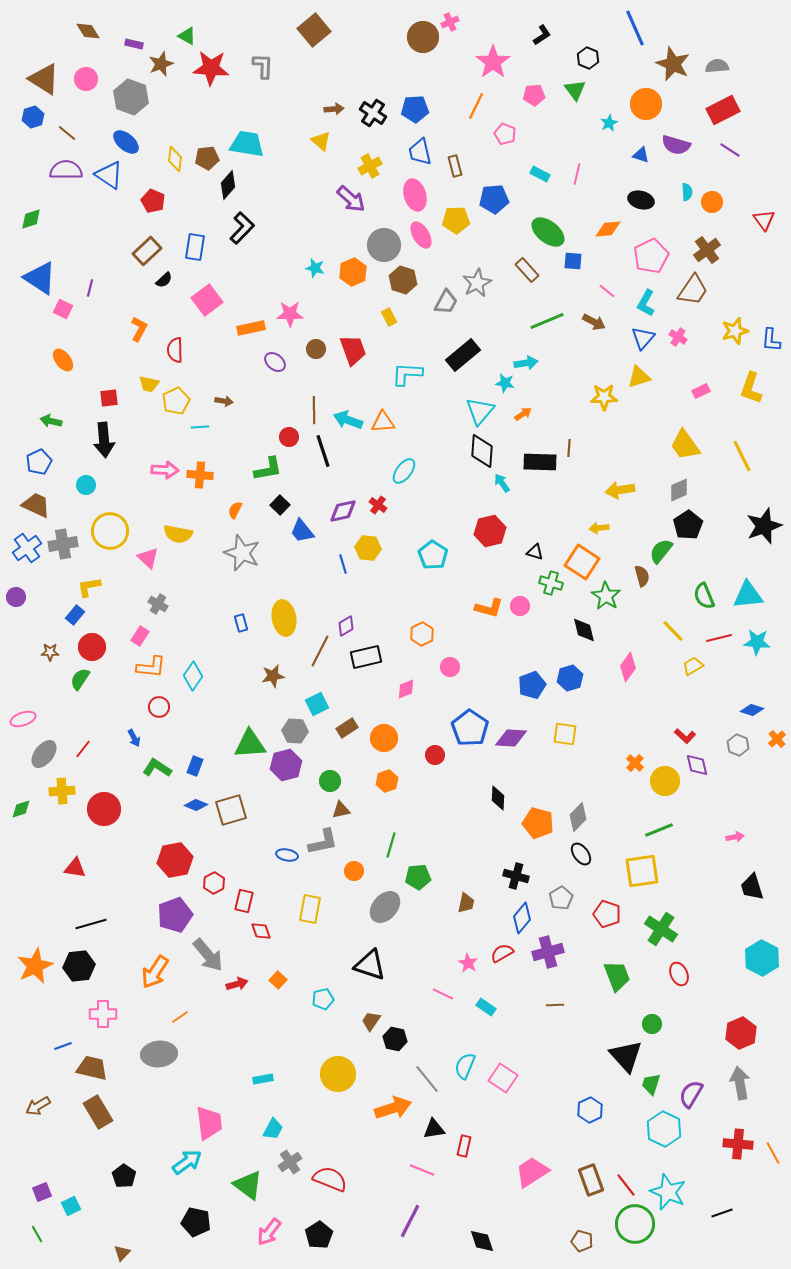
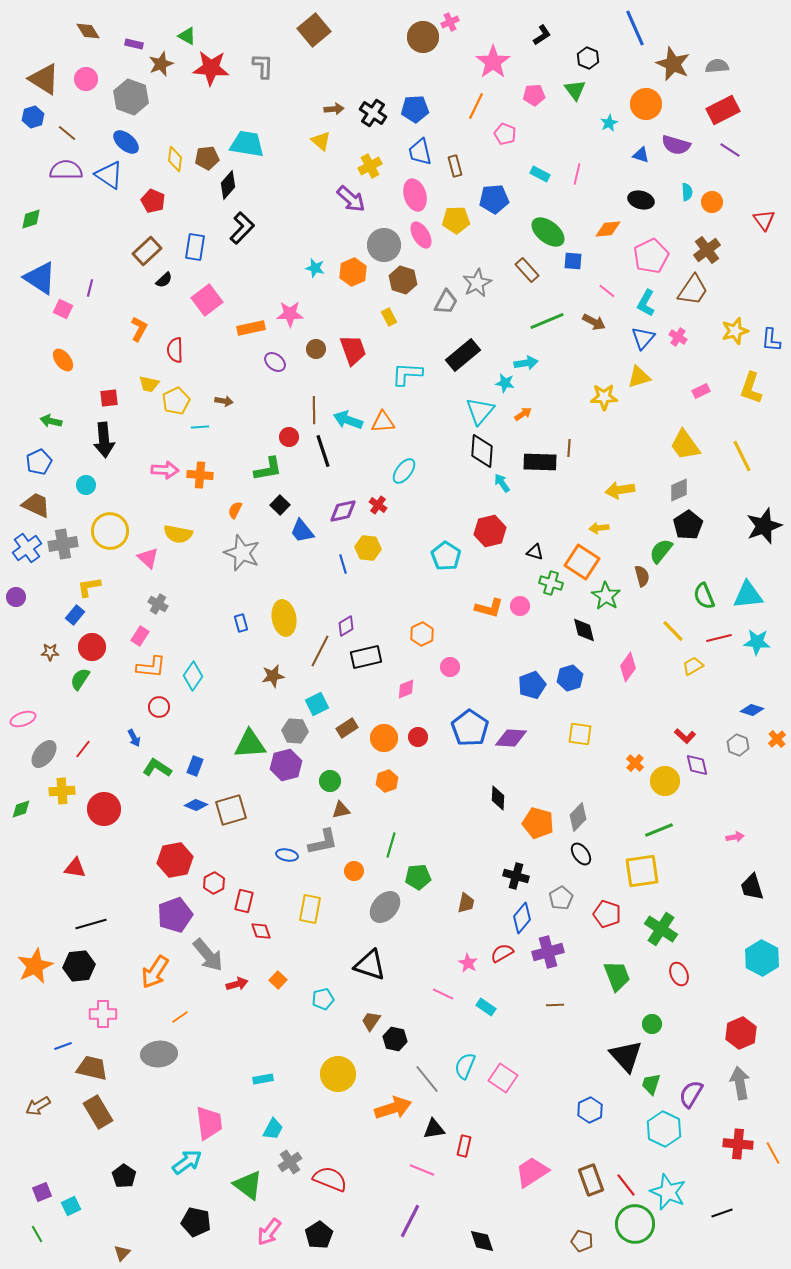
cyan pentagon at (433, 555): moved 13 px right, 1 px down
yellow square at (565, 734): moved 15 px right
red circle at (435, 755): moved 17 px left, 18 px up
